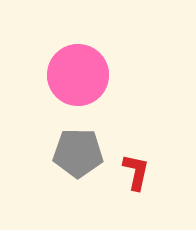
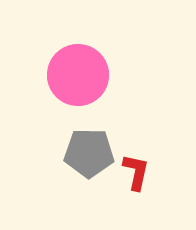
gray pentagon: moved 11 px right
